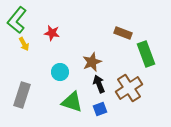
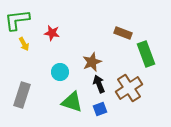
green L-shape: rotated 44 degrees clockwise
